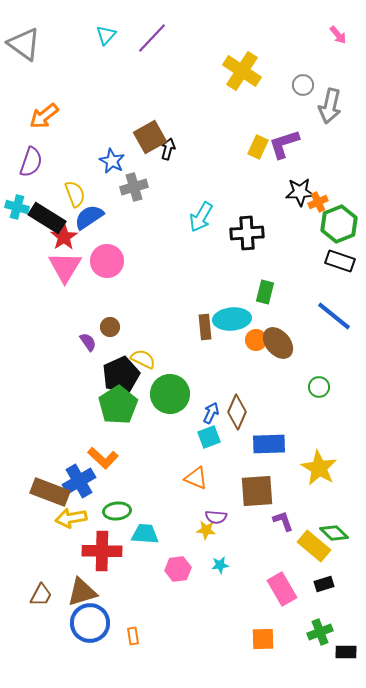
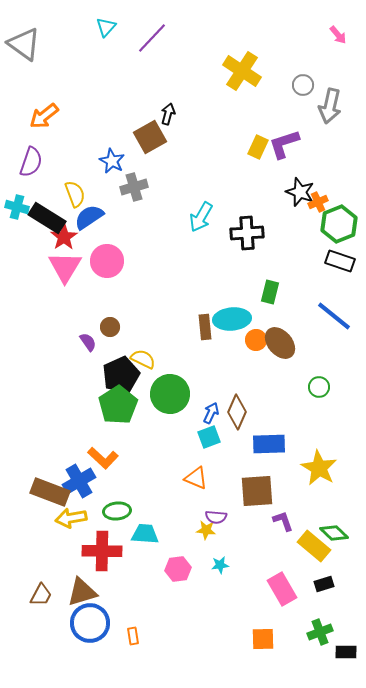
cyan triangle at (106, 35): moved 8 px up
black arrow at (168, 149): moved 35 px up
black star at (300, 192): rotated 24 degrees clockwise
green rectangle at (265, 292): moved 5 px right
brown ellipse at (278, 343): moved 2 px right
